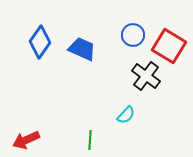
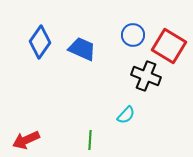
black cross: rotated 16 degrees counterclockwise
